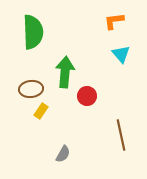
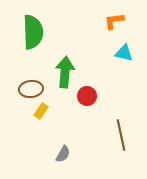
cyan triangle: moved 3 px right, 1 px up; rotated 36 degrees counterclockwise
